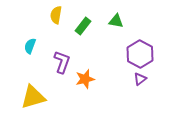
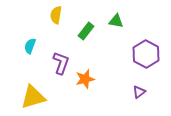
green rectangle: moved 3 px right, 5 px down
purple hexagon: moved 6 px right
purple L-shape: moved 1 px left, 1 px down
purple triangle: moved 1 px left, 13 px down
